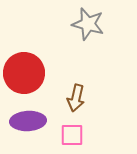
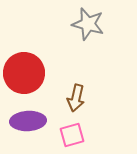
pink square: rotated 15 degrees counterclockwise
